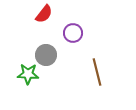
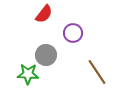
brown line: rotated 20 degrees counterclockwise
